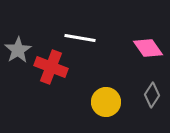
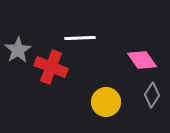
white line: rotated 12 degrees counterclockwise
pink diamond: moved 6 px left, 12 px down
